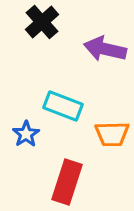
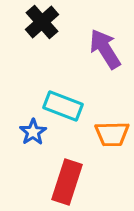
purple arrow: rotated 45 degrees clockwise
blue star: moved 7 px right, 2 px up
